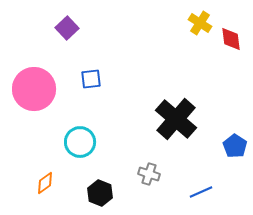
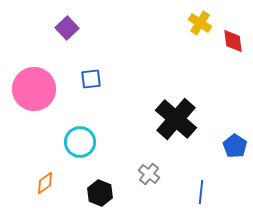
red diamond: moved 2 px right, 2 px down
gray cross: rotated 20 degrees clockwise
blue line: rotated 60 degrees counterclockwise
